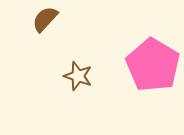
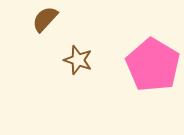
brown star: moved 16 px up
